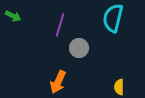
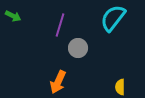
cyan semicircle: rotated 24 degrees clockwise
gray circle: moved 1 px left
yellow semicircle: moved 1 px right
